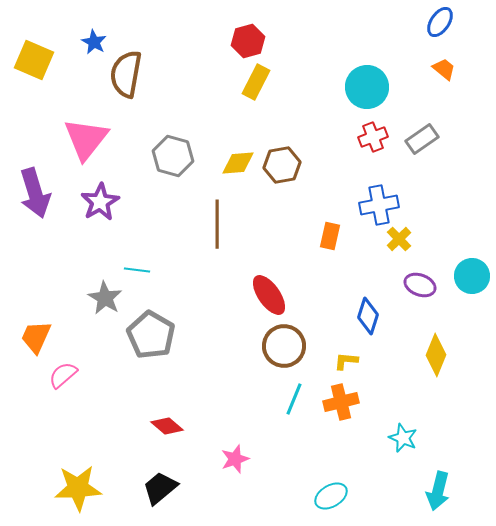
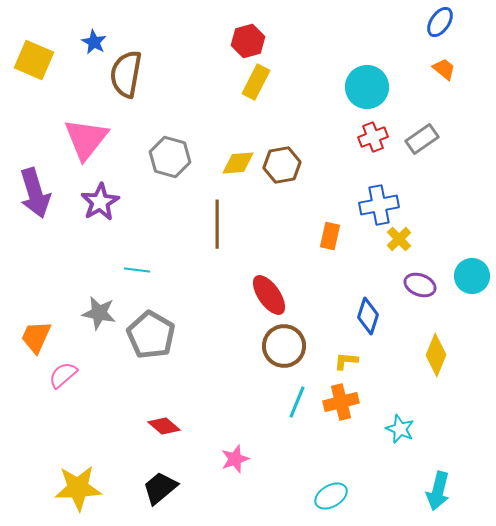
gray hexagon at (173, 156): moved 3 px left, 1 px down
gray star at (105, 298): moved 6 px left, 15 px down; rotated 20 degrees counterclockwise
cyan line at (294, 399): moved 3 px right, 3 px down
red diamond at (167, 426): moved 3 px left
cyan star at (403, 438): moved 3 px left, 9 px up
